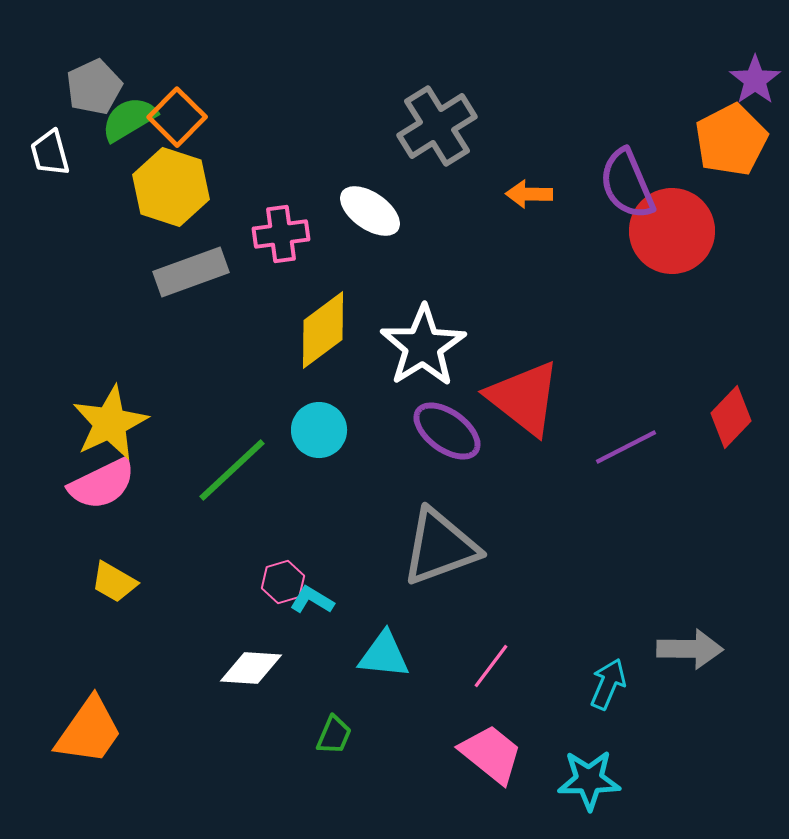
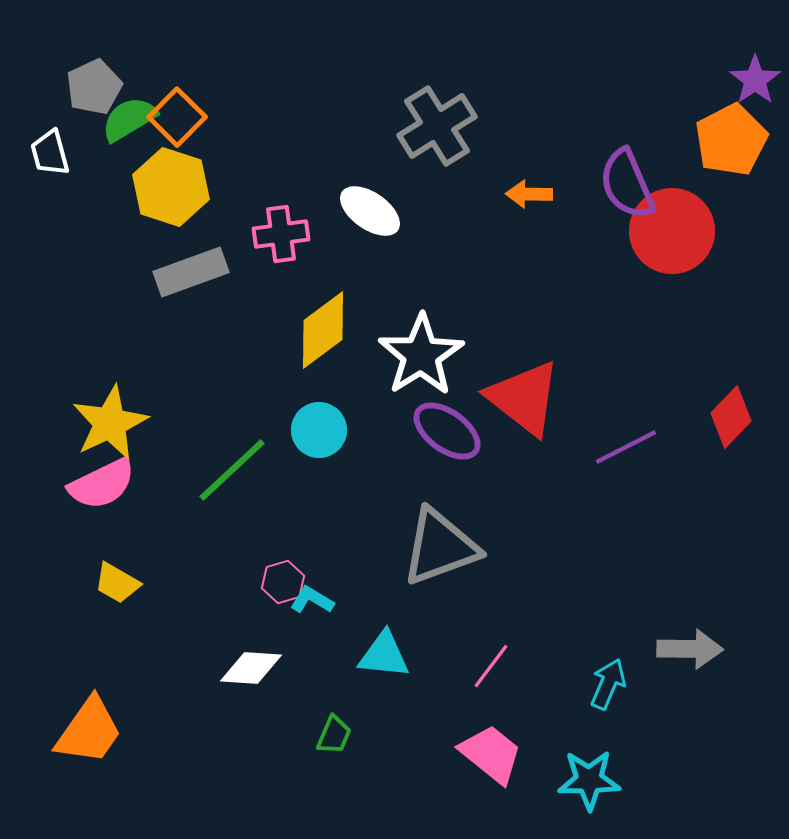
white star: moved 2 px left, 9 px down
yellow trapezoid: moved 3 px right, 1 px down
